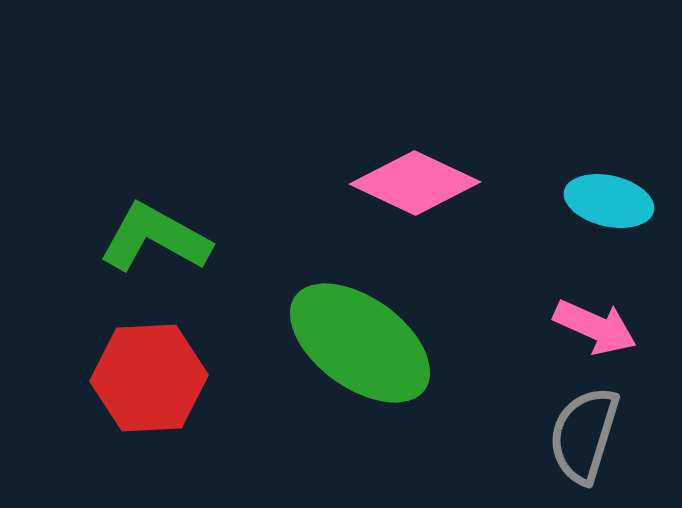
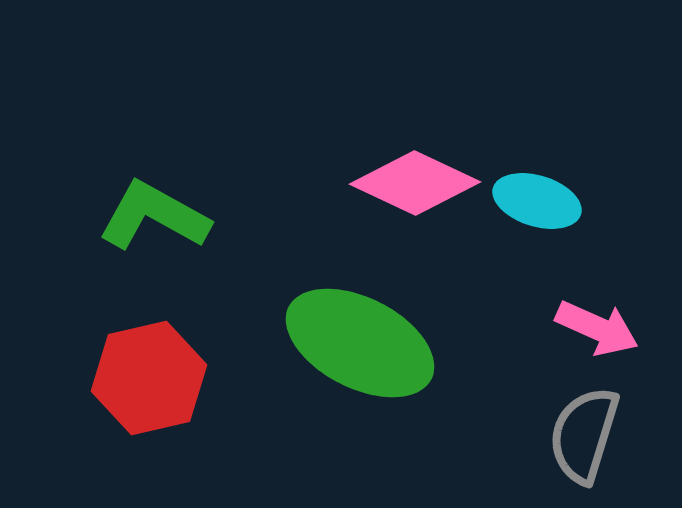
cyan ellipse: moved 72 px left; rotated 4 degrees clockwise
green L-shape: moved 1 px left, 22 px up
pink arrow: moved 2 px right, 1 px down
green ellipse: rotated 9 degrees counterclockwise
red hexagon: rotated 10 degrees counterclockwise
